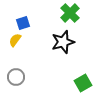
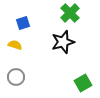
yellow semicircle: moved 5 px down; rotated 72 degrees clockwise
